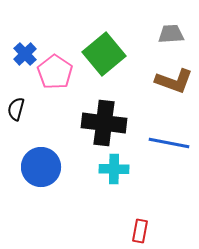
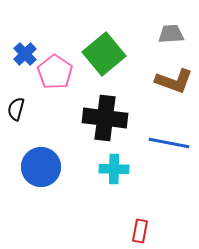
black cross: moved 1 px right, 5 px up
